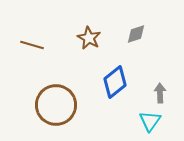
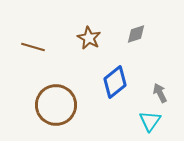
brown line: moved 1 px right, 2 px down
gray arrow: rotated 24 degrees counterclockwise
